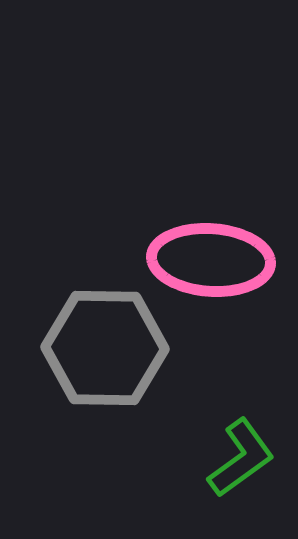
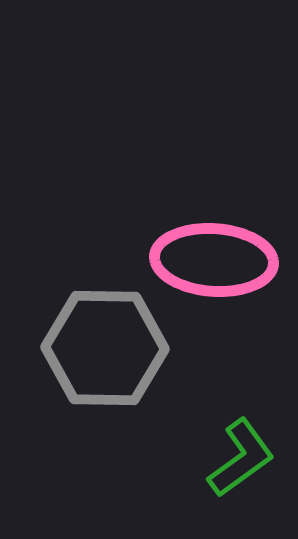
pink ellipse: moved 3 px right
